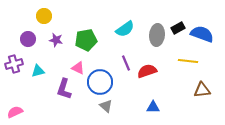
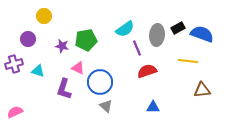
purple star: moved 6 px right, 6 px down
purple line: moved 11 px right, 15 px up
cyan triangle: rotated 32 degrees clockwise
